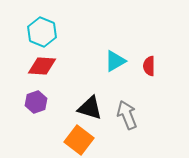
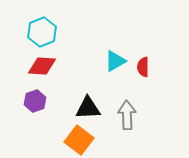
cyan hexagon: rotated 16 degrees clockwise
red semicircle: moved 6 px left, 1 px down
purple hexagon: moved 1 px left, 1 px up
black triangle: moved 2 px left; rotated 20 degrees counterclockwise
gray arrow: rotated 20 degrees clockwise
